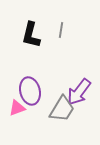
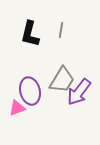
black L-shape: moved 1 px left, 1 px up
gray trapezoid: moved 29 px up
